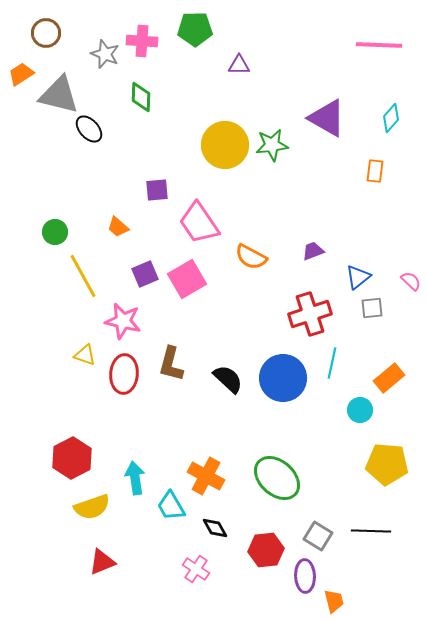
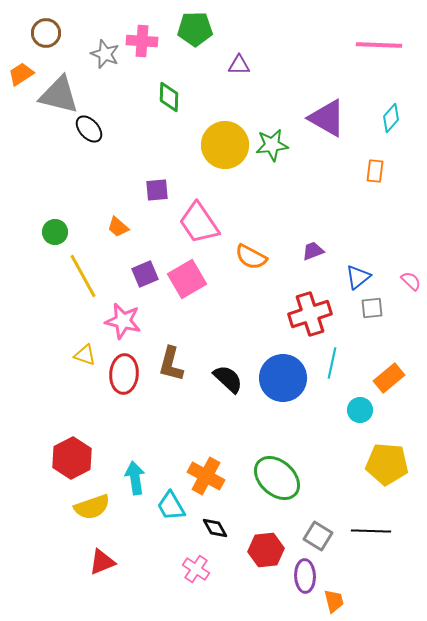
green diamond at (141, 97): moved 28 px right
